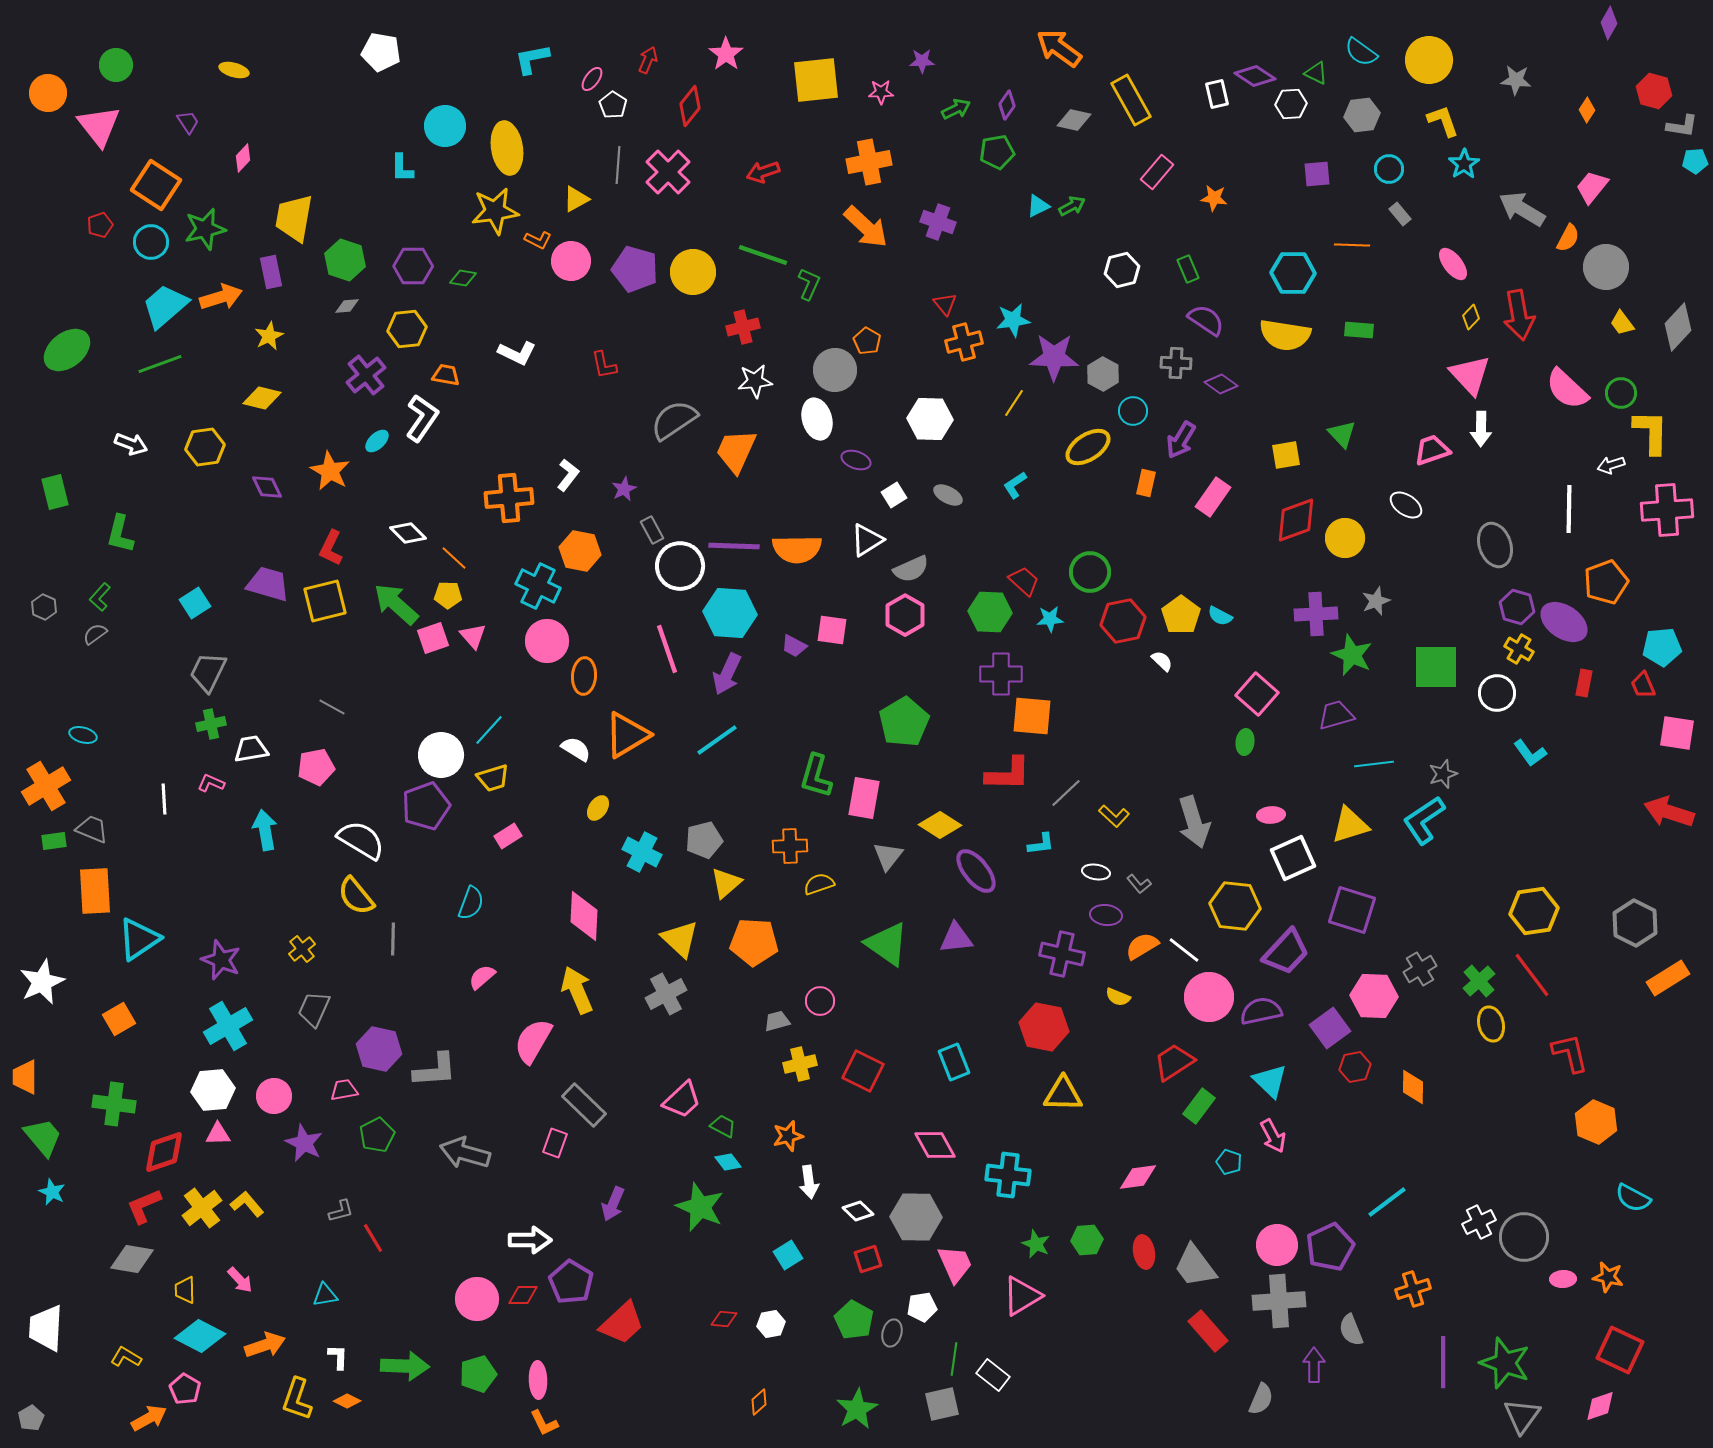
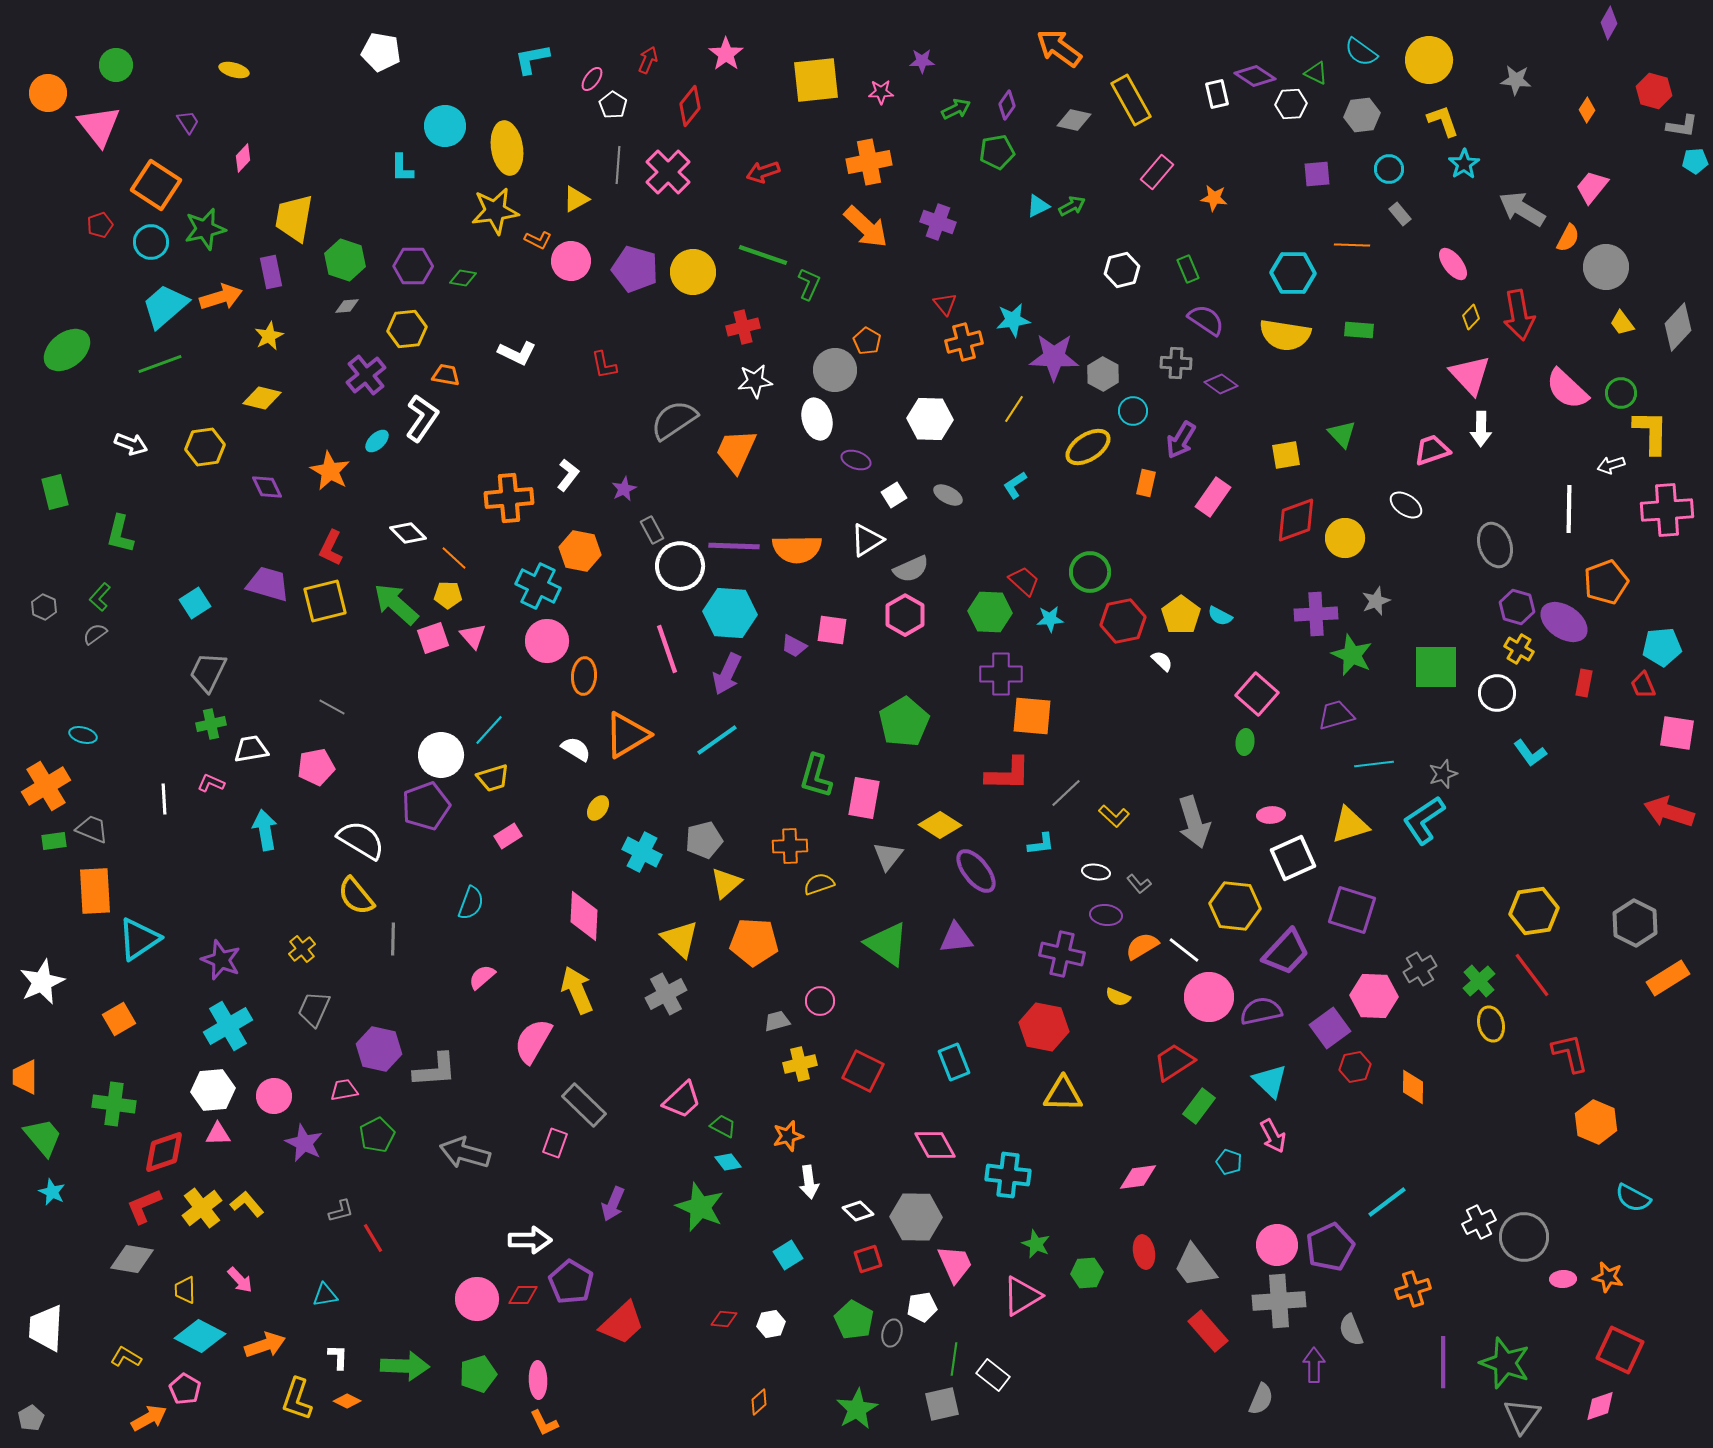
yellow line at (1014, 403): moved 6 px down
green hexagon at (1087, 1240): moved 33 px down
